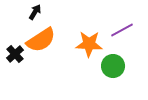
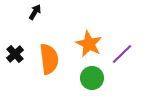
purple line: moved 24 px down; rotated 15 degrees counterclockwise
orange semicircle: moved 8 px right, 19 px down; rotated 64 degrees counterclockwise
orange star: rotated 24 degrees clockwise
green circle: moved 21 px left, 12 px down
